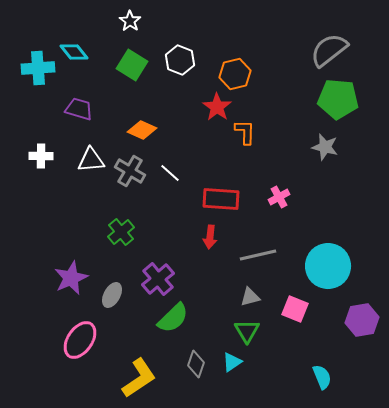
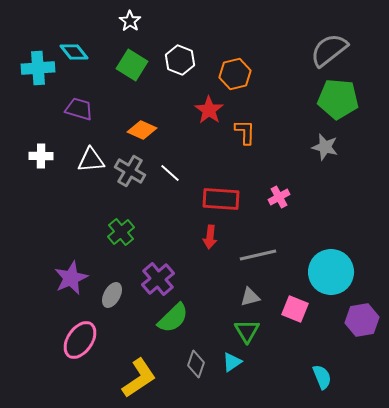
red star: moved 8 px left, 3 px down
cyan circle: moved 3 px right, 6 px down
